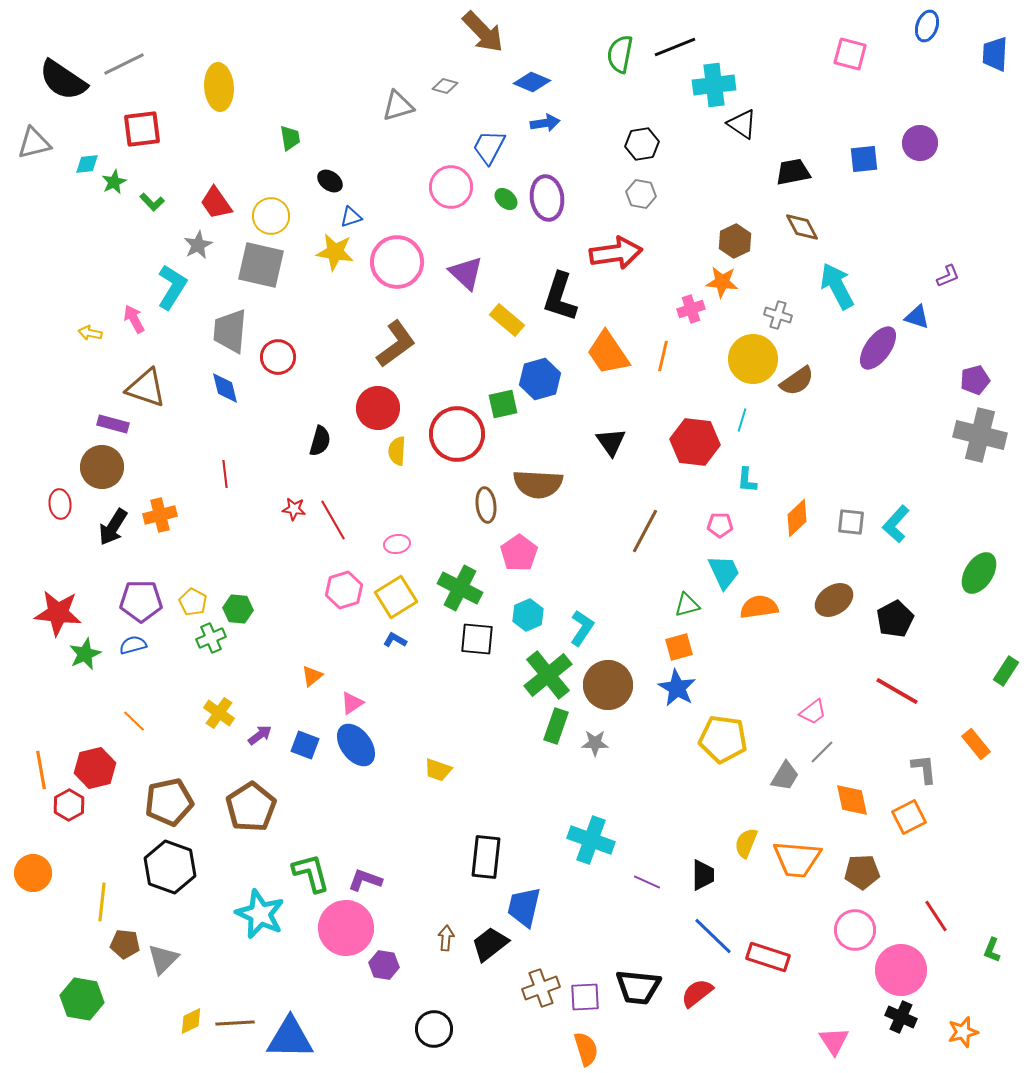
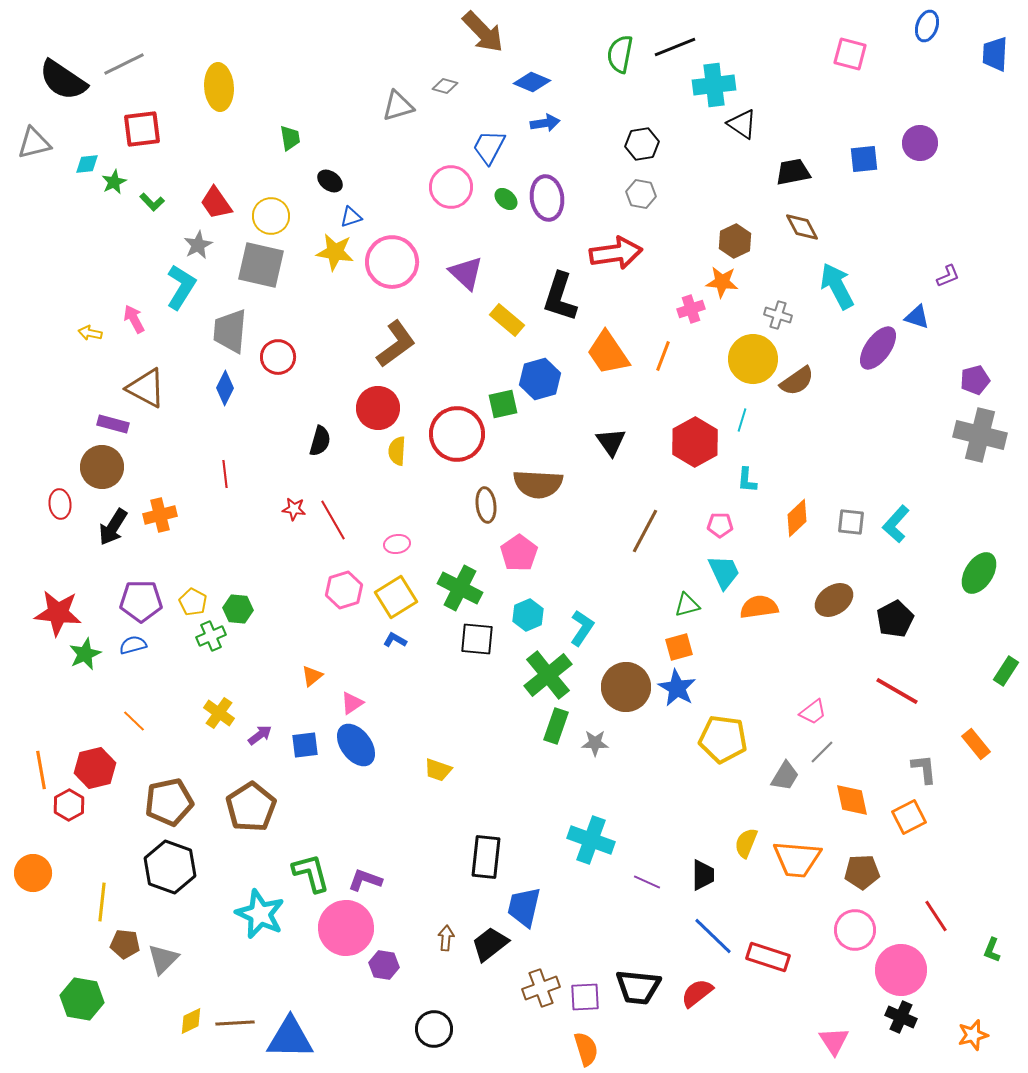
pink circle at (397, 262): moved 5 px left
cyan L-shape at (172, 287): moved 9 px right
orange line at (663, 356): rotated 8 degrees clockwise
brown triangle at (146, 388): rotated 9 degrees clockwise
blue diamond at (225, 388): rotated 40 degrees clockwise
red hexagon at (695, 442): rotated 24 degrees clockwise
green cross at (211, 638): moved 2 px up
brown circle at (608, 685): moved 18 px right, 2 px down
blue square at (305, 745): rotated 28 degrees counterclockwise
orange star at (963, 1032): moved 10 px right, 3 px down
